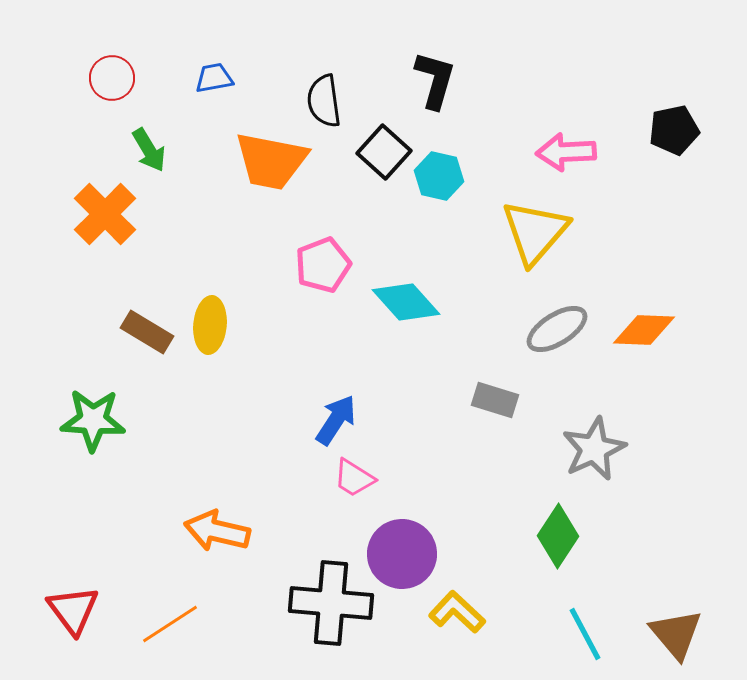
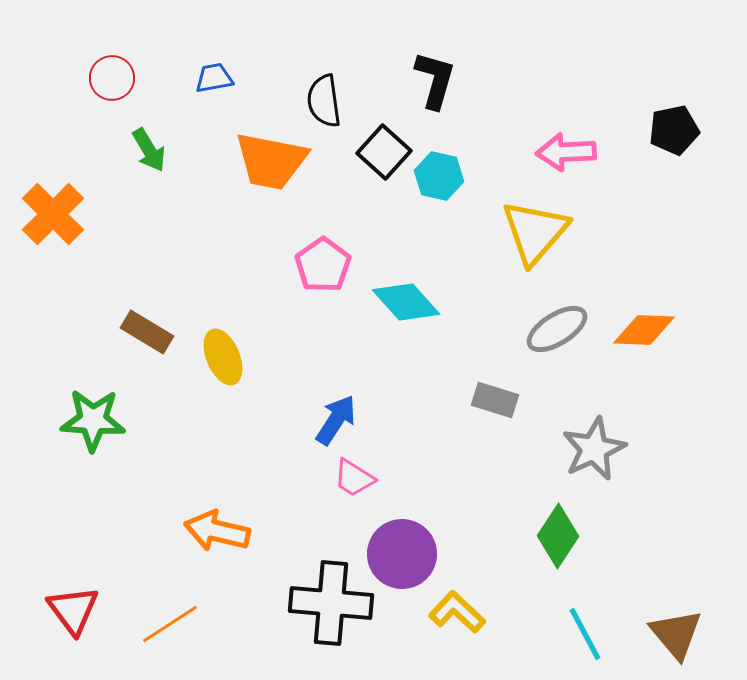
orange cross: moved 52 px left
pink pentagon: rotated 14 degrees counterclockwise
yellow ellipse: moved 13 px right, 32 px down; rotated 28 degrees counterclockwise
